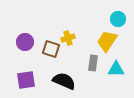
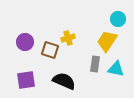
brown square: moved 1 px left, 1 px down
gray rectangle: moved 2 px right, 1 px down
cyan triangle: rotated 12 degrees clockwise
